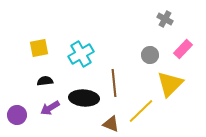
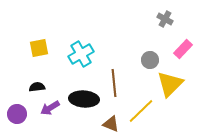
gray circle: moved 5 px down
black semicircle: moved 8 px left, 6 px down
black ellipse: moved 1 px down
purple circle: moved 1 px up
